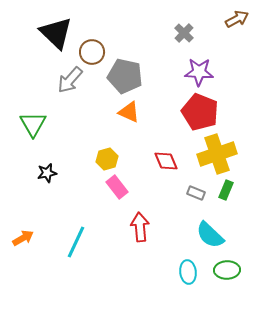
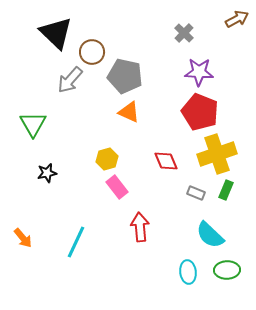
orange arrow: rotated 80 degrees clockwise
